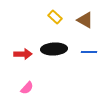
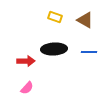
yellow rectangle: rotated 24 degrees counterclockwise
red arrow: moved 3 px right, 7 px down
